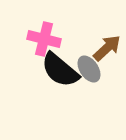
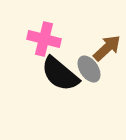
black semicircle: moved 4 px down
